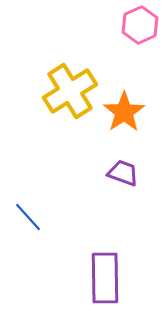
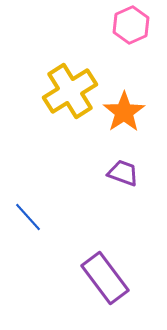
pink hexagon: moved 9 px left
purple rectangle: rotated 36 degrees counterclockwise
